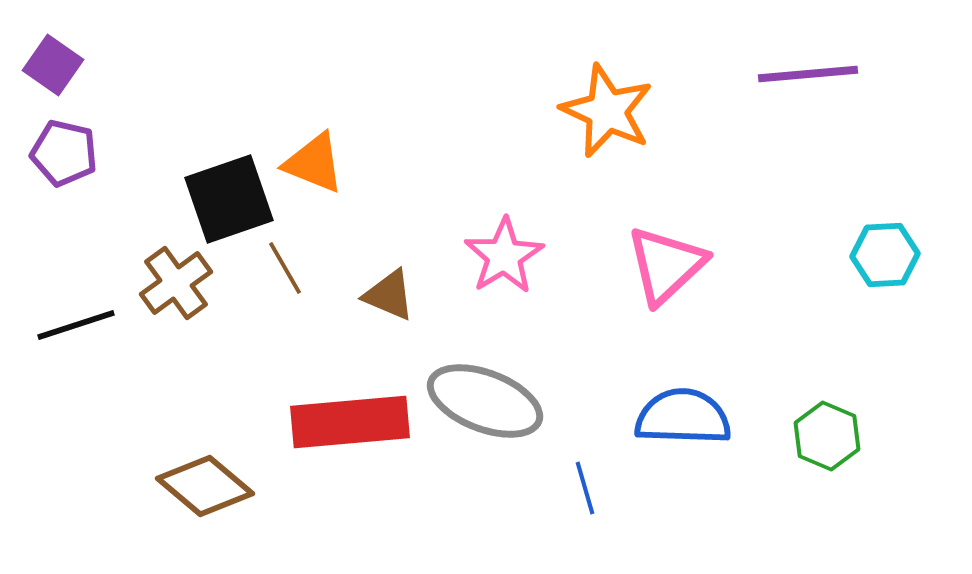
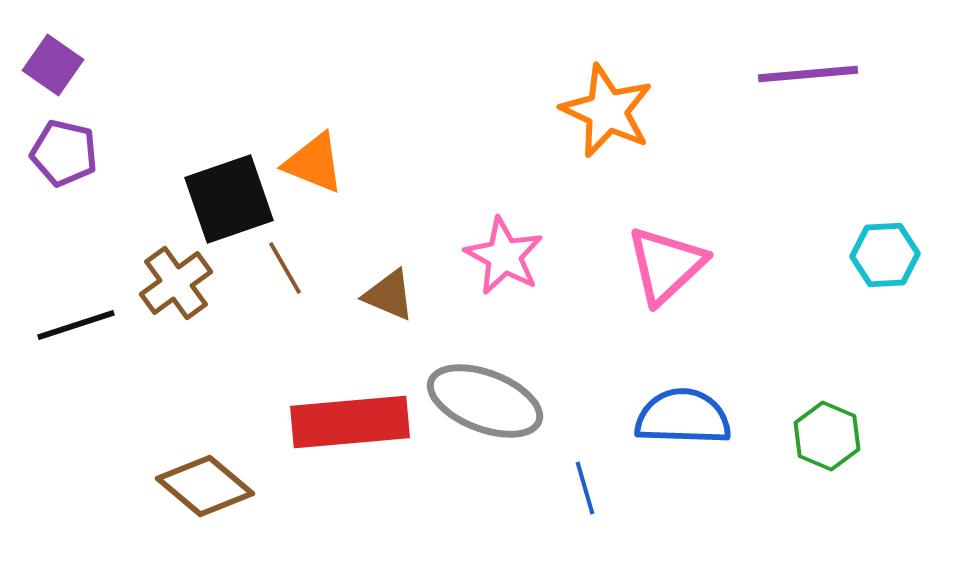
pink star: rotated 12 degrees counterclockwise
